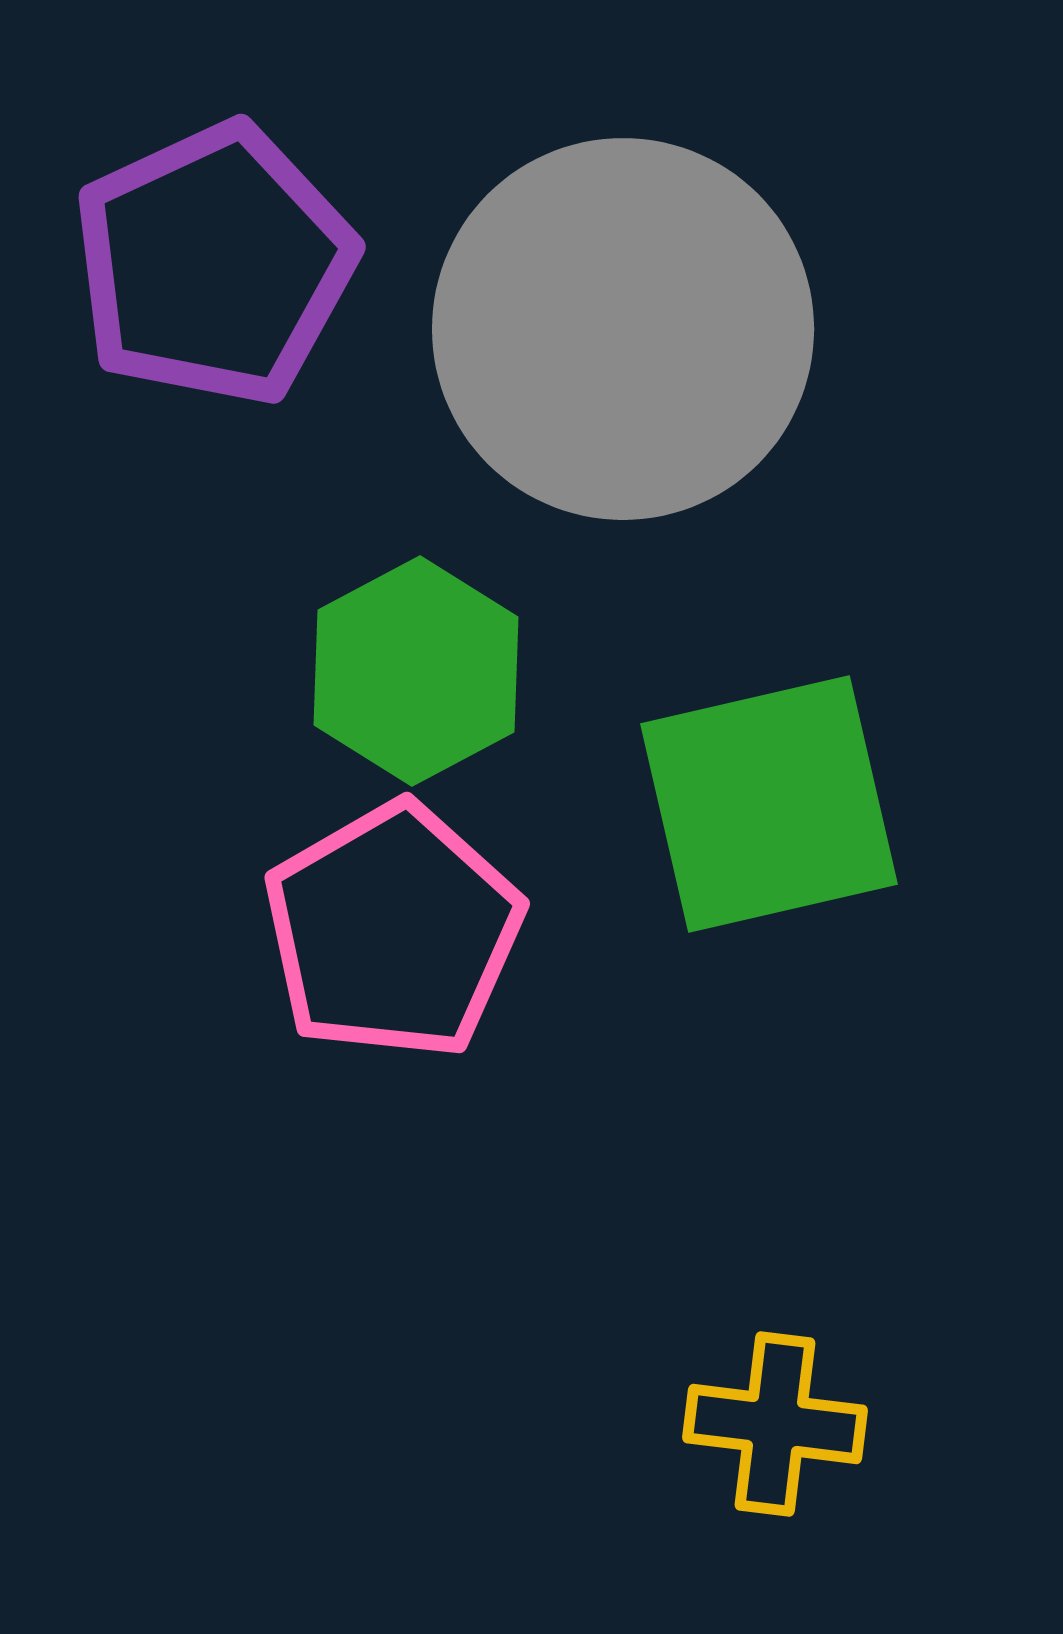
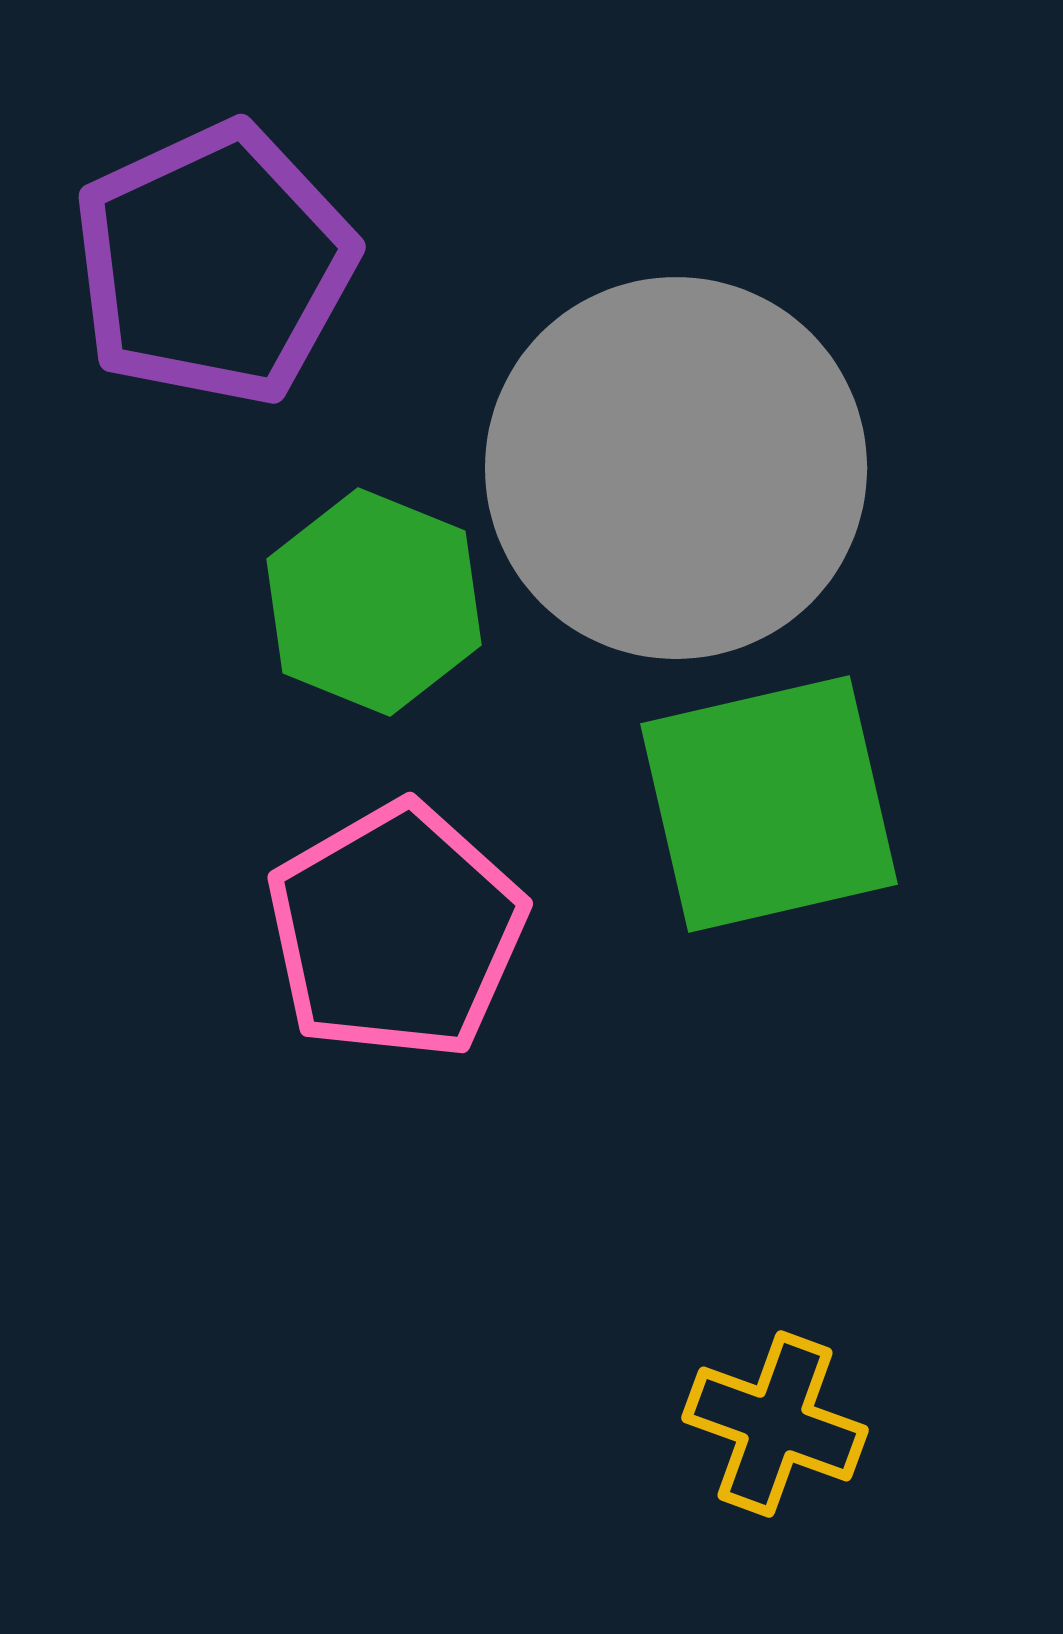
gray circle: moved 53 px right, 139 px down
green hexagon: moved 42 px left, 69 px up; rotated 10 degrees counterclockwise
pink pentagon: moved 3 px right
yellow cross: rotated 13 degrees clockwise
